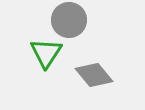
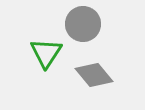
gray circle: moved 14 px right, 4 px down
